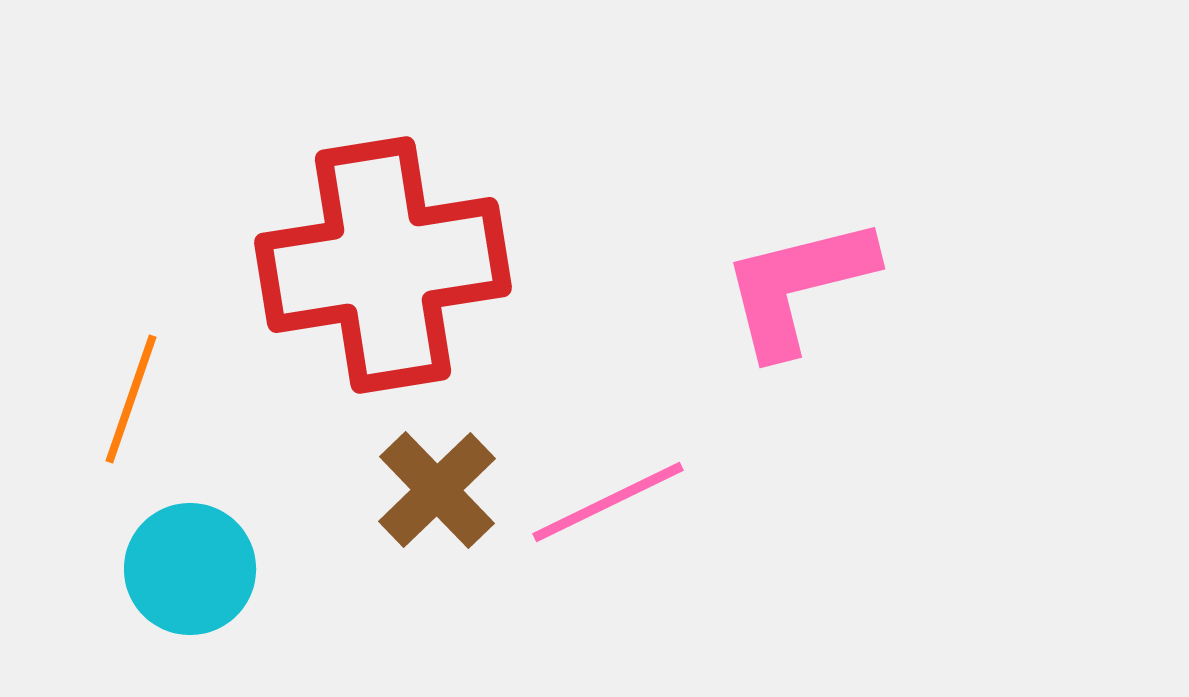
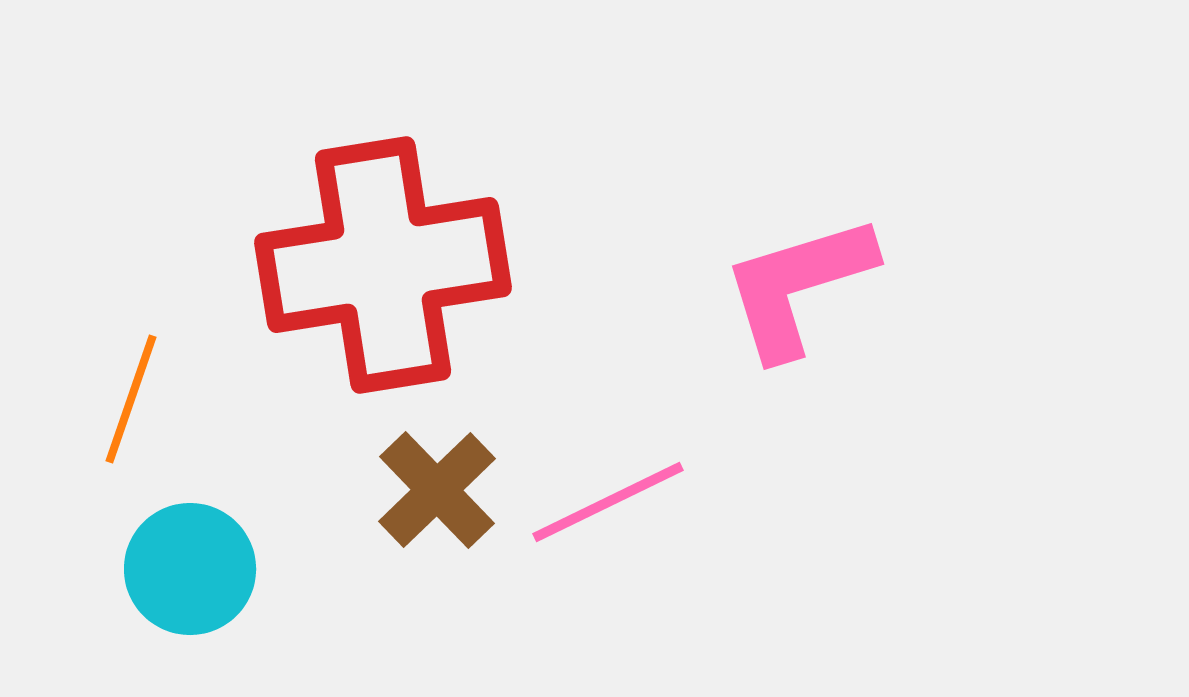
pink L-shape: rotated 3 degrees counterclockwise
